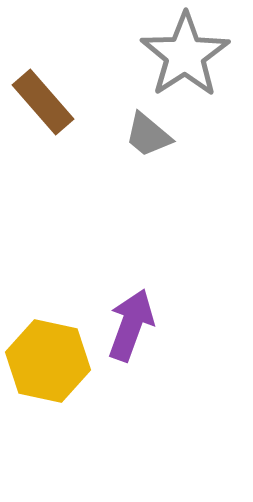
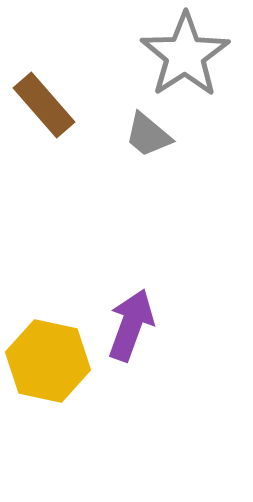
brown rectangle: moved 1 px right, 3 px down
